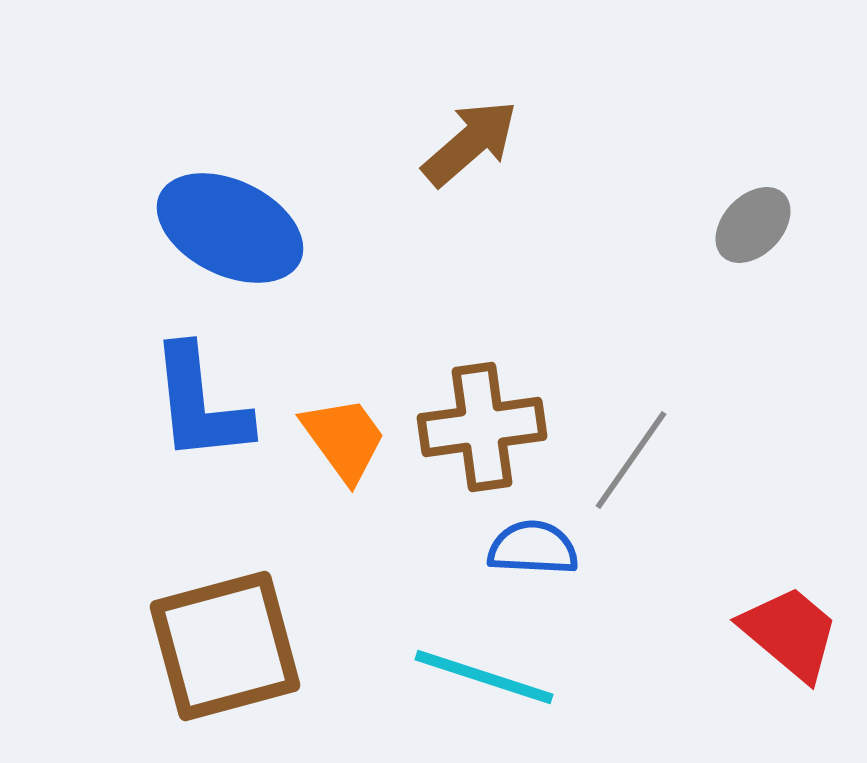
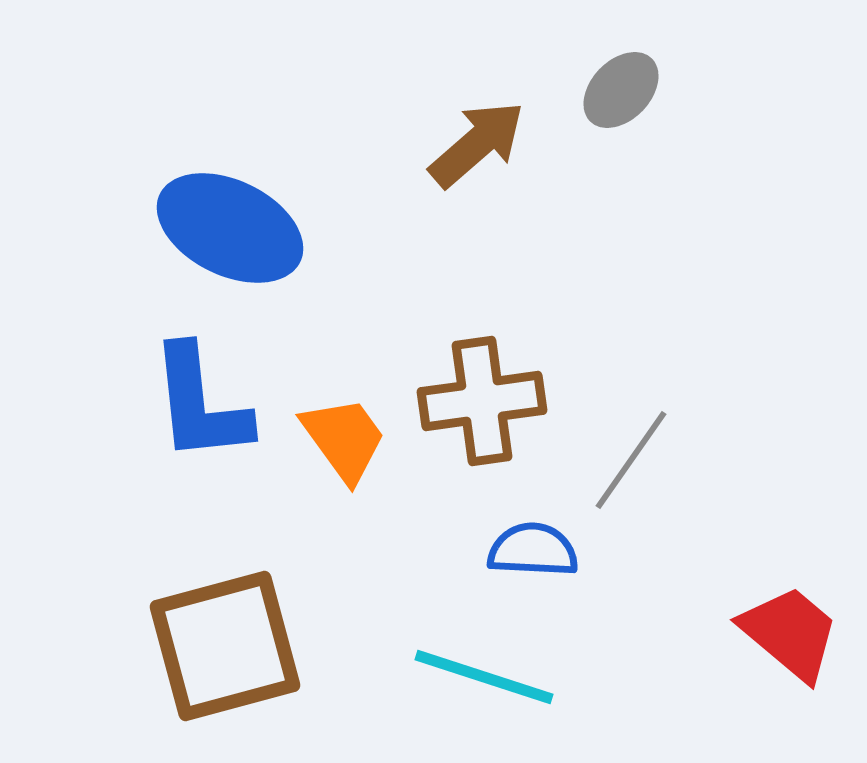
brown arrow: moved 7 px right, 1 px down
gray ellipse: moved 132 px left, 135 px up
brown cross: moved 26 px up
blue semicircle: moved 2 px down
